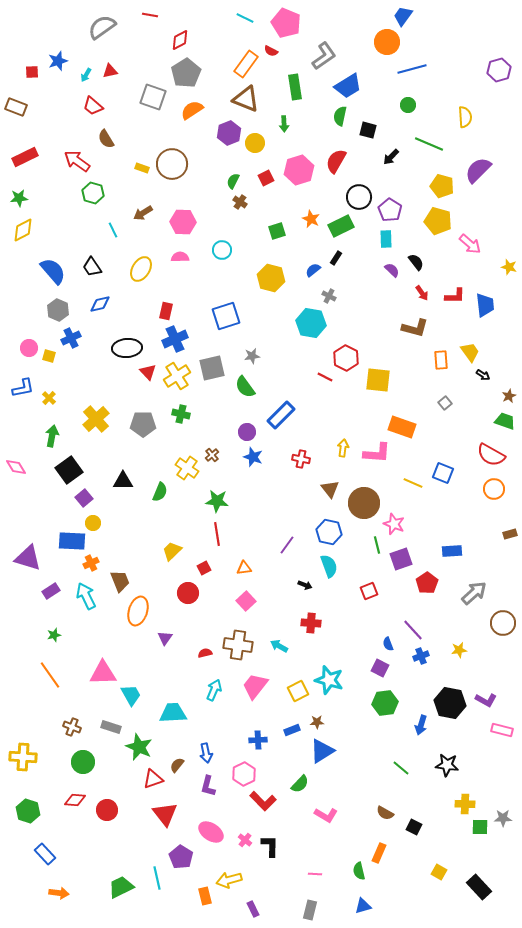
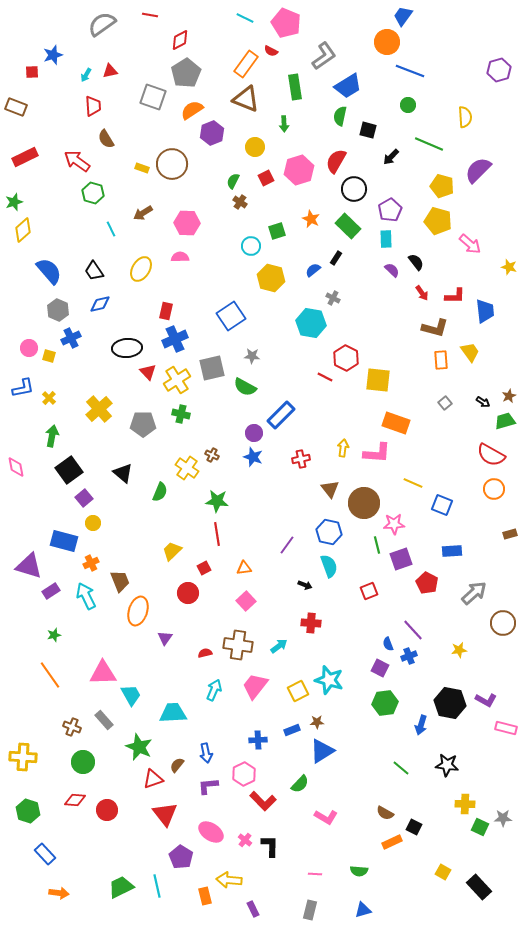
gray semicircle at (102, 27): moved 3 px up
blue star at (58, 61): moved 5 px left, 6 px up
blue line at (412, 69): moved 2 px left, 2 px down; rotated 36 degrees clockwise
red trapezoid at (93, 106): rotated 135 degrees counterclockwise
purple hexagon at (229, 133): moved 17 px left
yellow circle at (255, 143): moved 4 px down
black circle at (359, 197): moved 5 px left, 8 px up
green star at (19, 198): moved 5 px left, 4 px down; rotated 12 degrees counterclockwise
purple pentagon at (390, 210): rotated 10 degrees clockwise
pink hexagon at (183, 222): moved 4 px right, 1 px down
green rectangle at (341, 226): moved 7 px right; rotated 70 degrees clockwise
yellow diamond at (23, 230): rotated 15 degrees counterclockwise
cyan line at (113, 230): moved 2 px left, 1 px up
cyan circle at (222, 250): moved 29 px right, 4 px up
black trapezoid at (92, 267): moved 2 px right, 4 px down
blue semicircle at (53, 271): moved 4 px left
gray cross at (329, 296): moved 4 px right, 2 px down
blue trapezoid at (485, 305): moved 6 px down
blue square at (226, 316): moved 5 px right; rotated 16 degrees counterclockwise
brown L-shape at (415, 328): moved 20 px right
gray star at (252, 356): rotated 14 degrees clockwise
black arrow at (483, 375): moved 27 px down
yellow cross at (177, 376): moved 4 px down
green semicircle at (245, 387): rotated 25 degrees counterclockwise
yellow cross at (96, 419): moved 3 px right, 10 px up
green trapezoid at (505, 421): rotated 35 degrees counterclockwise
orange rectangle at (402, 427): moved 6 px left, 4 px up
purple circle at (247, 432): moved 7 px right, 1 px down
brown cross at (212, 455): rotated 24 degrees counterclockwise
red cross at (301, 459): rotated 24 degrees counterclockwise
pink diamond at (16, 467): rotated 20 degrees clockwise
blue square at (443, 473): moved 1 px left, 32 px down
black triangle at (123, 481): moved 8 px up; rotated 40 degrees clockwise
pink star at (394, 524): rotated 25 degrees counterclockwise
blue rectangle at (72, 541): moved 8 px left; rotated 12 degrees clockwise
purple triangle at (28, 558): moved 1 px right, 8 px down
red pentagon at (427, 583): rotated 10 degrees counterclockwise
cyan arrow at (279, 646): rotated 114 degrees clockwise
blue cross at (421, 656): moved 12 px left
gray rectangle at (111, 727): moved 7 px left, 7 px up; rotated 30 degrees clockwise
pink rectangle at (502, 730): moved 4 px right, 2 px up
purple L-shape at (208, 786): rotated 70 degrees clockwise
pink L-shape at (326, 815): moved 2 px down
green square at (480, 827): rotated 24 degrees clockwise
orange rectangle at (379, 853): moved 13 px right, 11 px up; rotated 42 degrees clockwise
green semicircle at (359, 871): rotated 72 degrees counterclockwise
yellow square at (439, 872): moved 4 px right
cyan line at (157, 878): moved 8 px down
yellow arrow at (229, 880): rotated 20 degrees clockwise
blue triangle at (363, 906): moved 4 px down
